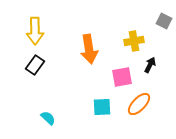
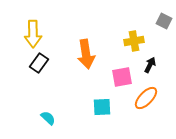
yellow arrow: moved 2 px left, 3 px down
orange arrow: moved 3 px left, 5 px down
black rectangle: moved 4 px right, 2 px up
orange ellipse: moved 7 px right, 6 px up
